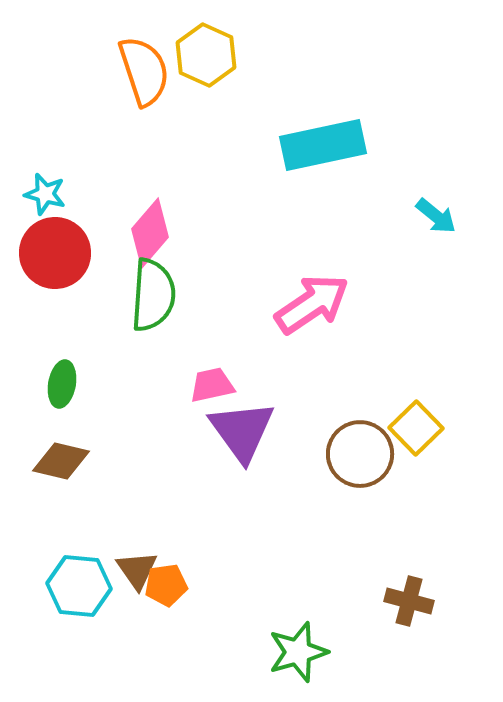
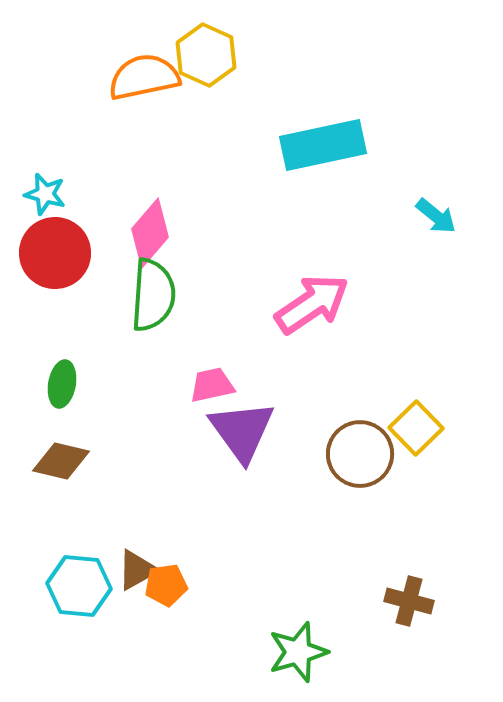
orange semicircle: moved 6 px down; rotated 84 degrees counterclockwise
brown triangle: rotated 36 degrees clockwise
